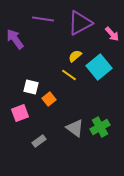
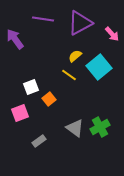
white square: rotated 35 degrees counterclockwise
